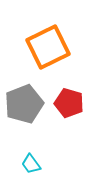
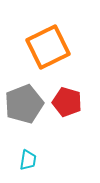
red pentagon: moved 2 px left, 1 px up
cyan trapezoid: moved 3 px left, 4 px up; rotated 135 degrees counterclockwise
